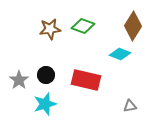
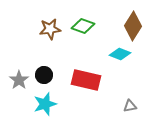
black circle: moved 2 px left
